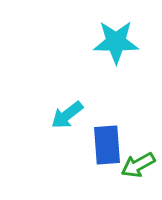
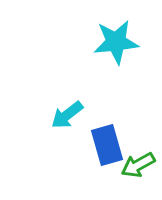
cyan star: rotated 6 degrees counterclockwise
blue rectangle: rotated 12 degrees counterclockwise
